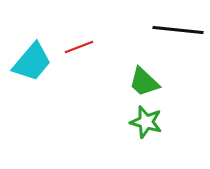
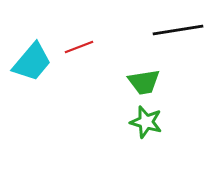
black line: rotated 15 degrees counterclockwise
green trapezoid: rotated 52 degrees counterclockwise
